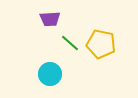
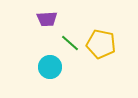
purple trapezoid: moved 3 px left
cyan circle: moved 7 px up
